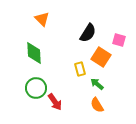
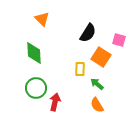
yellow rectangle: rotated 16 degrees clockwise
red arrow: rotated 132 degrees counterclockwise
